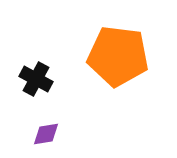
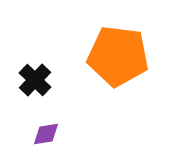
black cross: moved 1 px left, 1 px down; rotated 16 degrees clockwise
